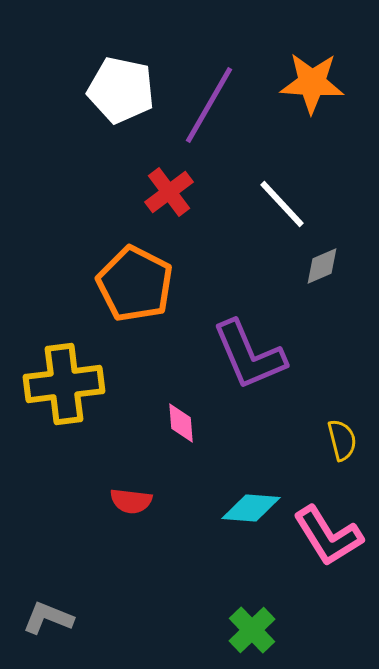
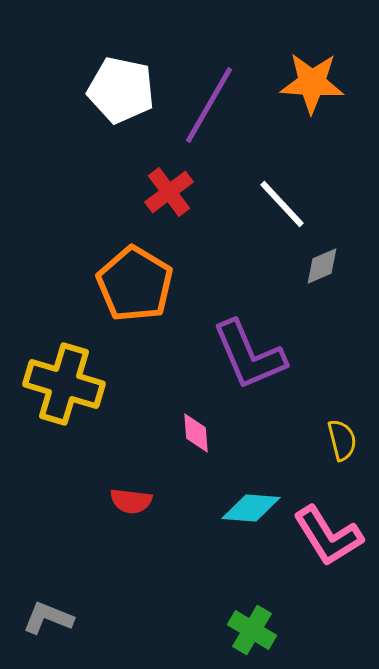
orange pentagon: rotated 4 degrees clockwise
yellow cross: rotated 24 degrees clockwise
pink diamond: moved 15 px right, 10 px down
green cross: rotated 15 degrees counterclockwise
